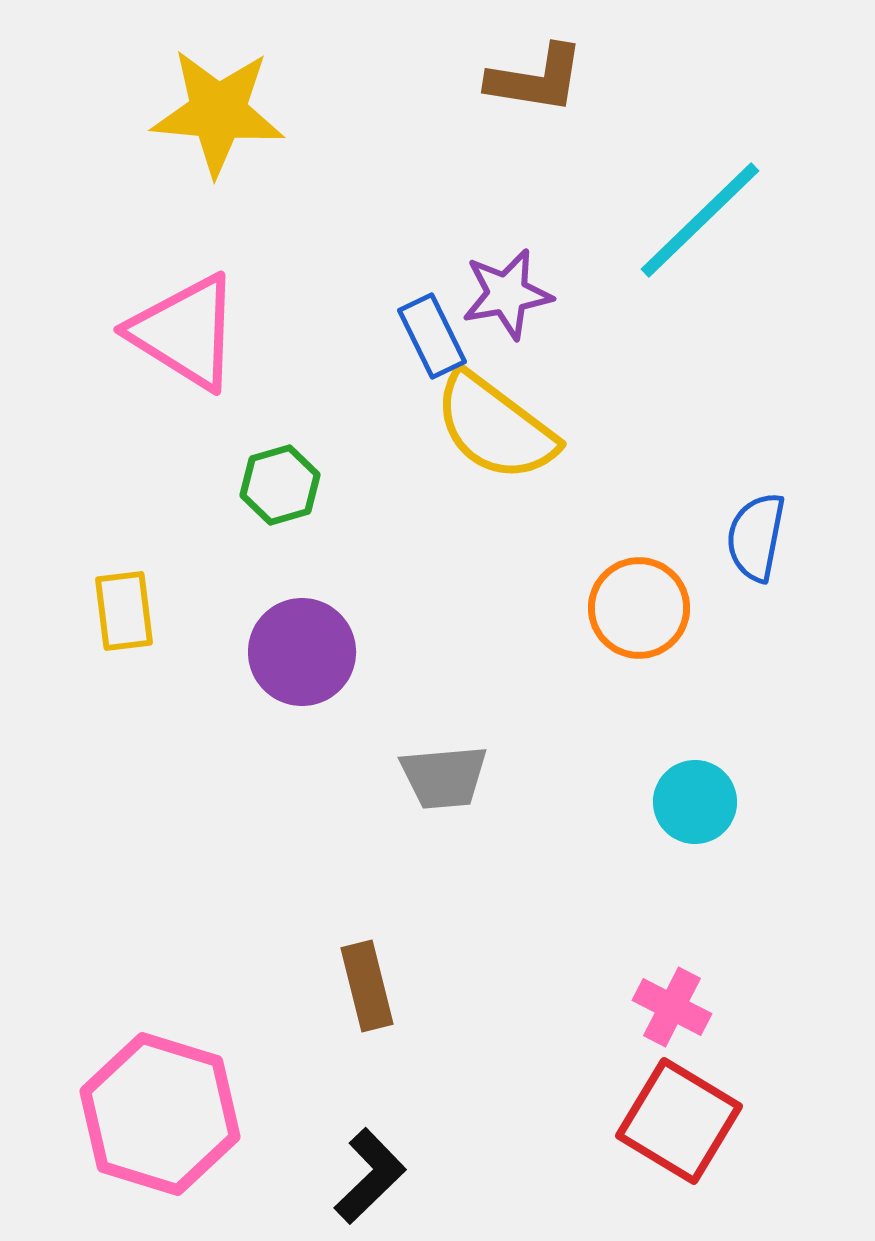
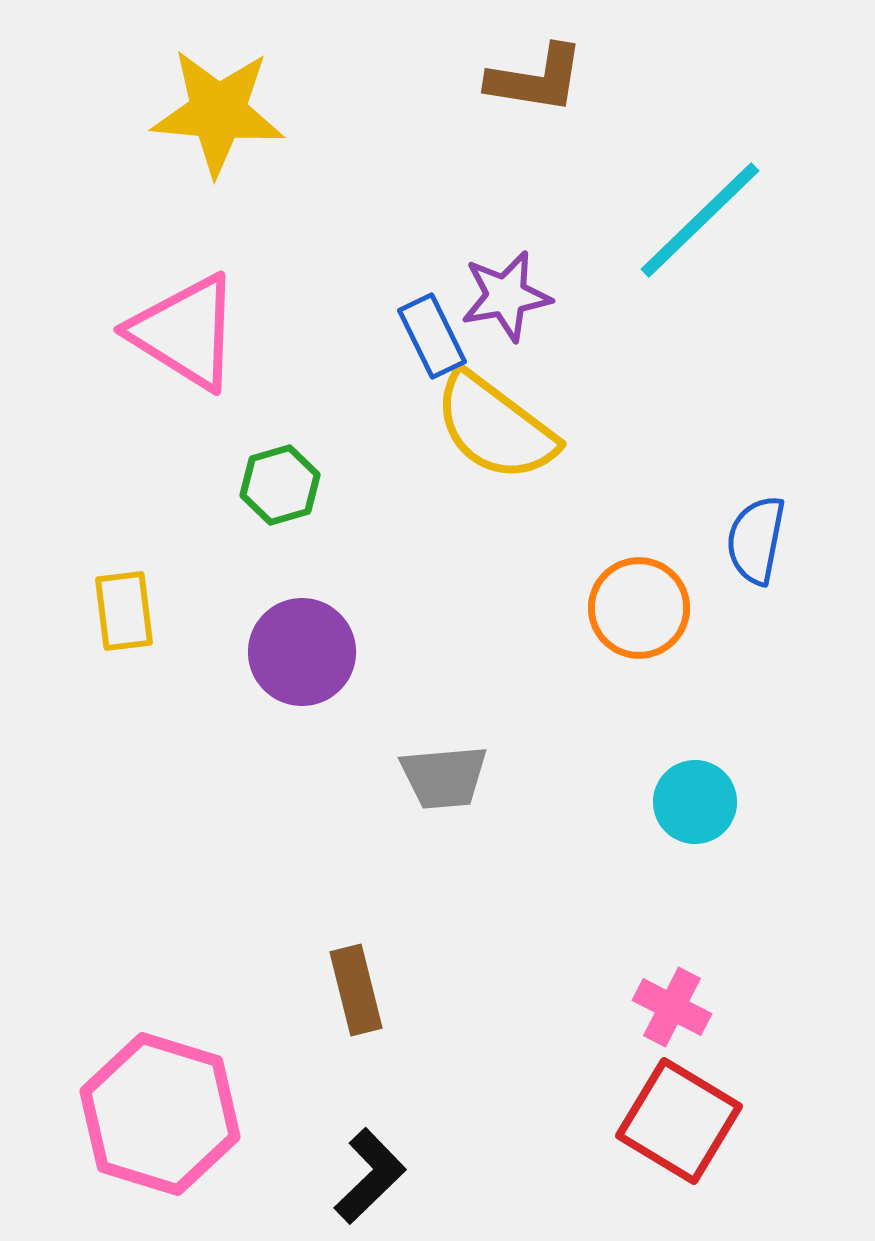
purple star: moved 1 px left, 2 px down
blue semicircle: moved 3 px down
brown rectangle: moved 11 px left, 4 px down
